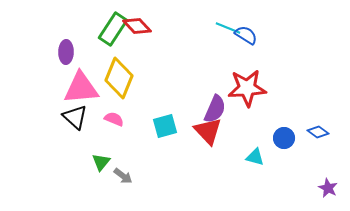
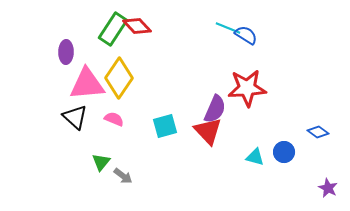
yellow diamond: rotated 12 degrees clockwise
pink triangle: moved 6 px right, 4 px up
blue circle: moved 14 px down
